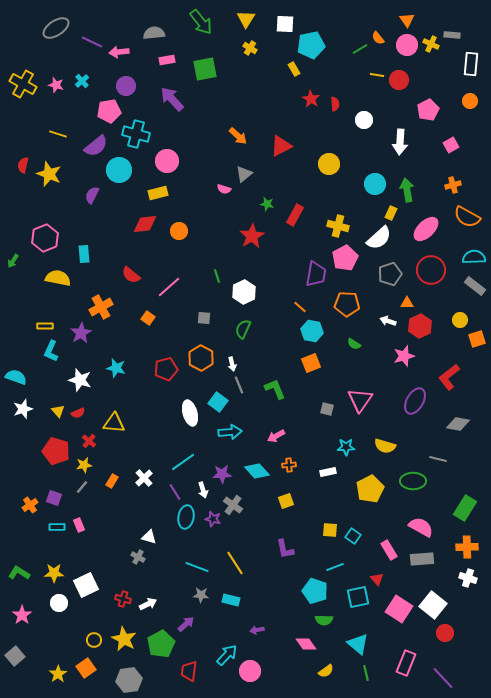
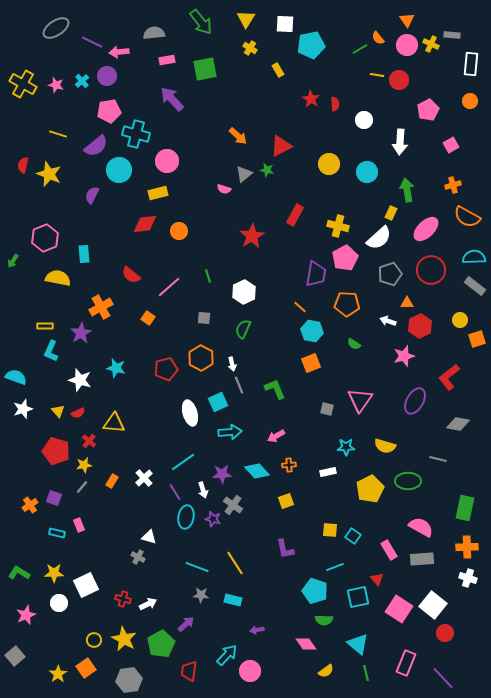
yellow rectangle at (294, 69): moved 16 px left, 1 px down
purple circle at (126, 86): moved 19 px left, 10 px up
cyan circle at (375, 184): moved 8 px left, 12 px up
green star at (267, 204): moved 34 px up
green line at (217, 276): moved 9 px left
cyan square at (218, 402): rotated 30 degrees clockwise
green ellipse at (413, 481): moved 5 px left
green rectangle at (465, 508): rotated 20 degrees counterclockwise
cyan rectangle at (57, 527): moved 6 px down; rotated 14 degrees clockwise
cyan rectangle at (231, 600): moved 2 px right
pink star at (22, 615): moved 4 px right; rotated 12 degrees clockwise
